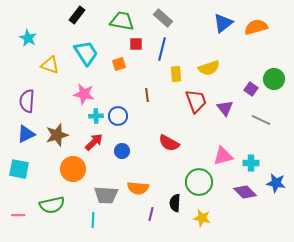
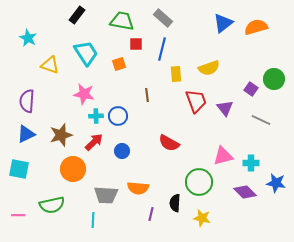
brown star at (57, 135): moved 4 px right
